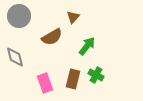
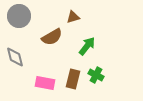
brown triangle: rotated 32 degrees clockwise
pink rectangle: rotated 60 degrees counterclockwise
